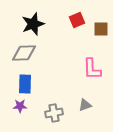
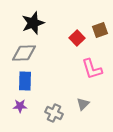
red square: moved 18 px down; rotated 21 degrees counterclockwise
black star: moved 1 px up
brown square: moved 1 px left, 1 px down; rotated 21 degrees counterclockwise
pink L-shape: rotated 15 degrees counterclockwise
blue rectangle: moved 3 px up
gray triangle: moved 2 px left, 1 px up; rotated 24 degrees counterclockwise
gray cross: rotated 36 degrees clockwise
